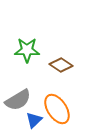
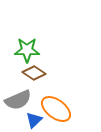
brown diamond: moved 27 px left, 8 px down
gray semicircle: rotated 8 degrees clockwise
orange ellipse: moved 1 px left; rotated 20 degrees counterclockwise
